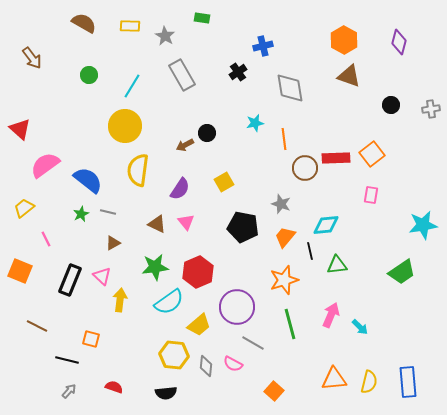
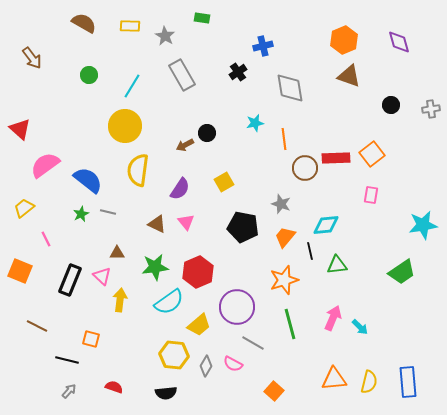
orange hexagon at (344, 40): rotated 8 degrees clockwise
purple diamond at (399, 42): rotated 30 degrees counterclockwise
brown triangle at (113, 243): moved 4 px right, 10 px down; rotated 28 degrees clockwise
pink arrow at (331, 315): moved 2 px right, 3 px down
gray diamond at (206, 366): rotated 25 degrees clockwise
